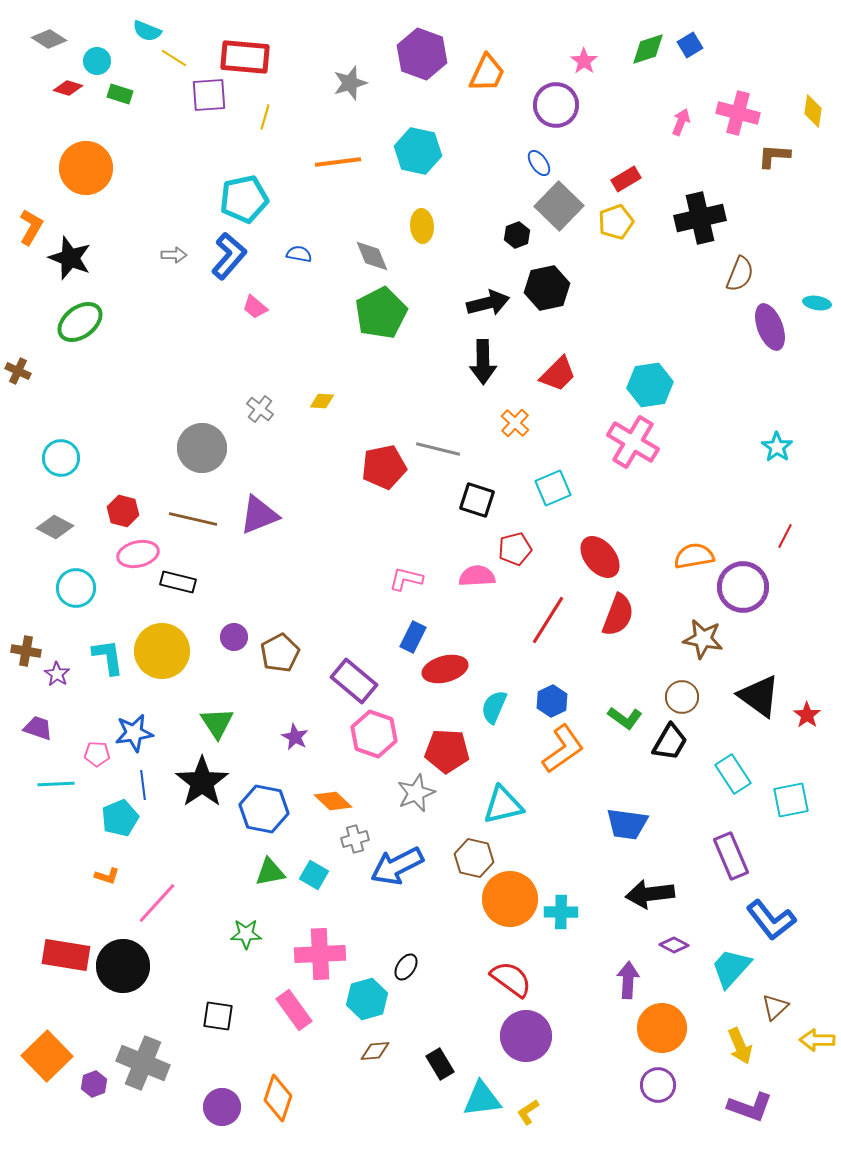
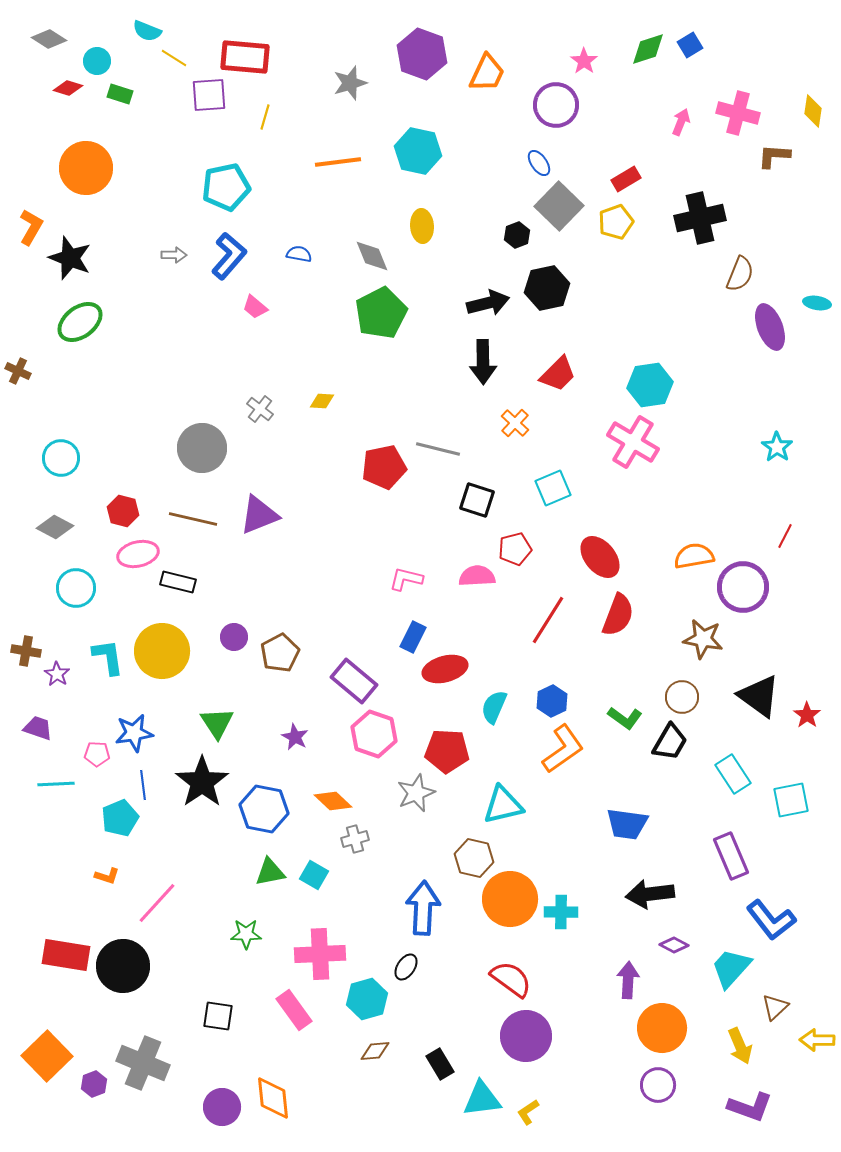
cyan pentagon at (244, 199): moved 18 px left, 12 px up
blue arrow at (397, 866): moved 26 px right, 42 px down; rotated 120 degrees clockwise
orange diamond at (278, 1098): moved 5 px left; rotated 24 degrees counterclockwise
